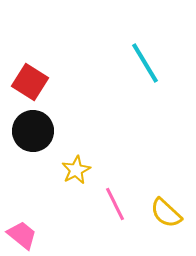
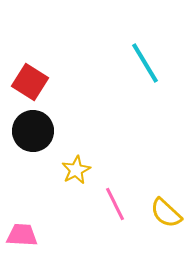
pink trapezoid: rotated 36 degrees counterclockwise
